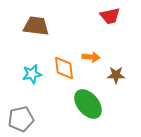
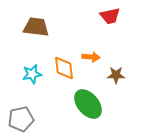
brown trapezoid: moved 1 px down
